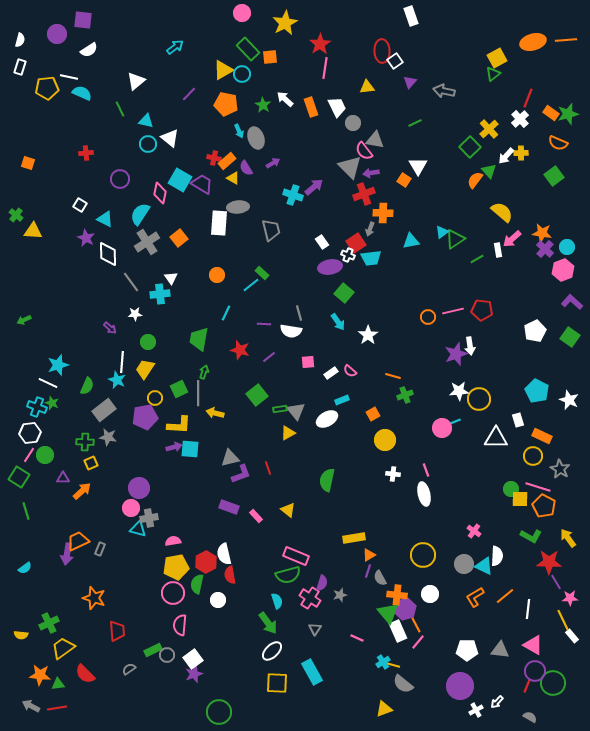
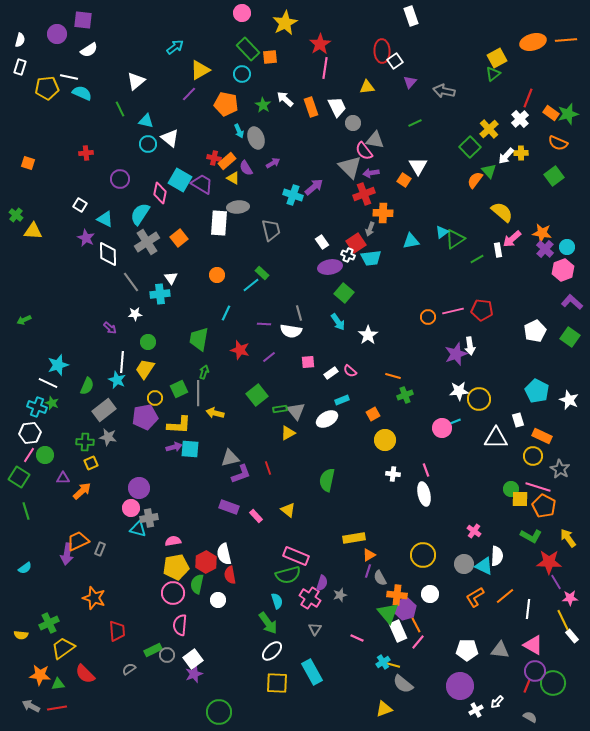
yellow triangle at (223, 70): moved 23 px left
